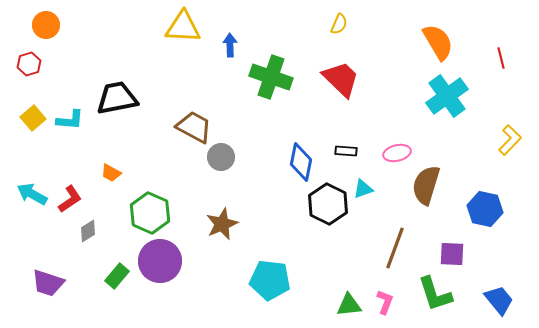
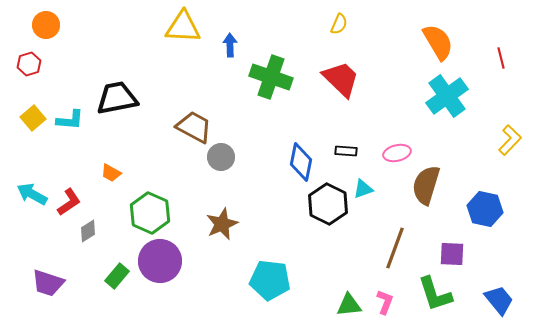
red L-shape: moved 1 px left, 3 px down
